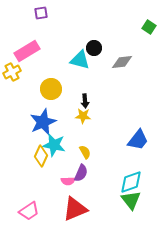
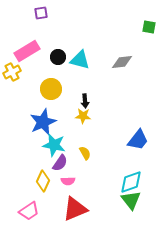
green square: rotated 24 degrees counterclockwise
black circle: moved 36 px left, 9 px down
yellow semicircle: moved 1 px down
yellow diamond: moved 2 px right, 25 px down
purple semicircle: moved 21 px left, 10 px up; rotated 12 degrees clockwise
